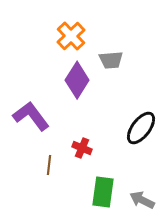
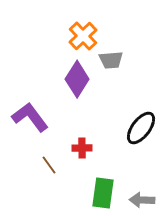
orange cross: moved 12 px right
purple diamond: moved 1 px up
purple L-shape: moved 1 px left, 1 px down
red cross: rotated 24 degrees counterclockwise
brown line: rotated 42 degrees counterclockwise
green rectangle: moved 1 px down
gray arrow: rotated 25 degrees counterclockwise
